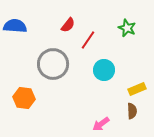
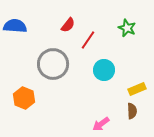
orange hexagon: rotated 15 degrees clockwise
